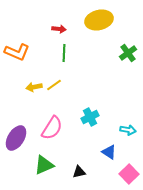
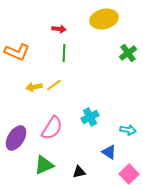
yellow ellipse: moved 5 px right, 1 px up
